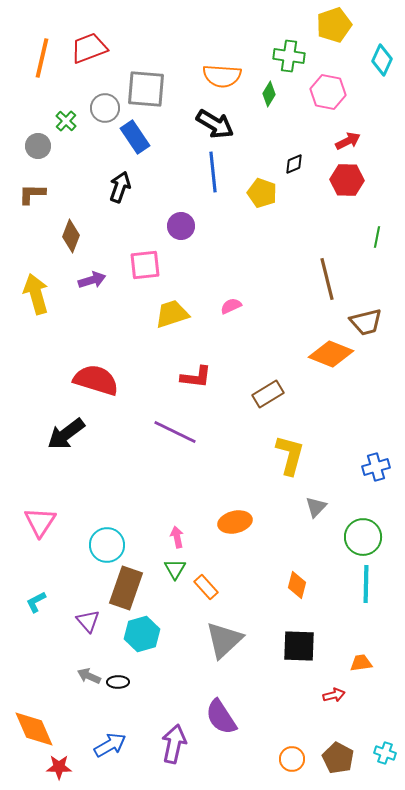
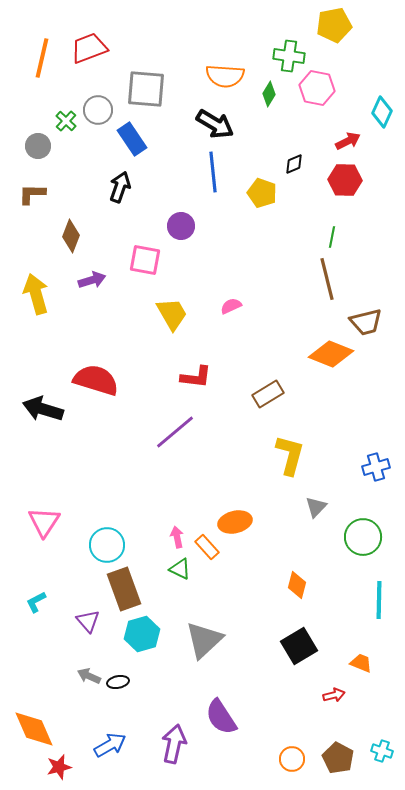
yellow pentagon at (334, 25): rotated 8 degrees clockwise
cyan diamond at (382, 60): moved 52 px down
orange semicircle at (222, 76): moved 3 px right
pink hexagon at (328, 92): moved 11 px left, 4 px up
gray circle at (105, 108): moved 7 px left, 2 px down
blue rectangle at (135, 137): moved 3 px left, 2 px down
red hexagon at (347, 180): moved 2 px left
green line at (377, 237): moved 45 px left
pink square at (145, 265): moved 5 px up; rotated 16 degrees clockwise
yellow trapezoid at (172, 314): rotated 78 degrees clockwise
purple line at (175, 432): rotated 66 degrees counterclockwise
black arrow at (66, 434): moved 23 px left, 25 px up; rotated 54 degrees clockwise
pink triangle at (40, 522): moved 4 px right
green triangle at (175, 569): moved 5 px right; rotated 35 degrees counterclockwise
cyan line at (366, 584): moved 13 px right, 16 px down
orange rectangle at (206, 587): moved 1 px right, 40 px up
brown rectangle at (126, 588): moved 2 px left, 1 px down; rotated 39 degrees counterclockwise
gray triangle at (224, 640): moved 20 px left
black square at (299, 646): rotated 33 degrees counterclockwise
orange trapezoid at (361, 663): rotated 30 degrees clockwise
black ellipse at (118, 682): rotated 10 degrees counterclockwise
cyan cross at (385, 753): moved 3 px left, 2 px up
red star at (59, 767): rotated 15 degrees counterclockwise
